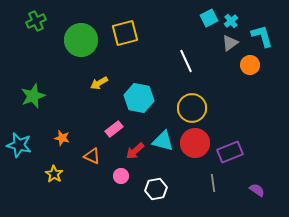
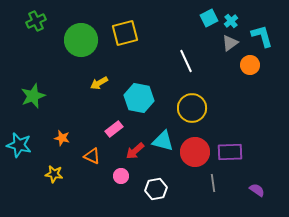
red circle: moved 9 px down
purple rectangle: rotated 20 degrees clockwise
yellow star: rotated 24 degrees counterclockwise
